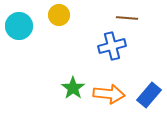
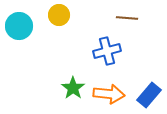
blue cross: moved 5 px left, 5 px down
